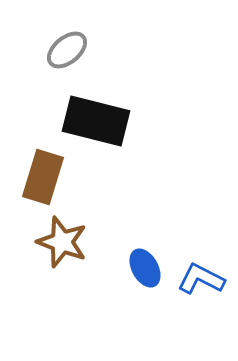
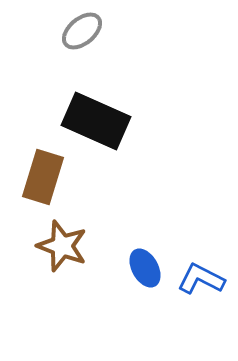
gray ellipse: moved 15 px right, 19 px up
black rectangle: rotated 10 degrees clockwise
brown star: moved 4 px down
